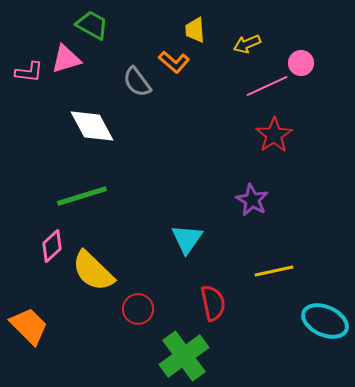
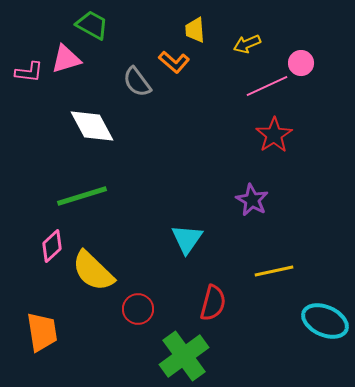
red semicircle: rotated 27 degrees clockwise
orange trapezoid: moved 13 px right, 6 px down; rotated 36 degrees clockwise
